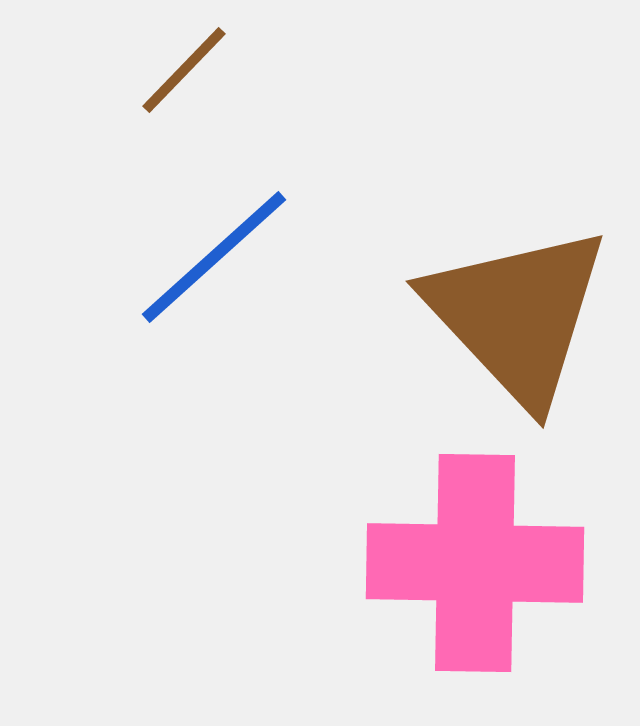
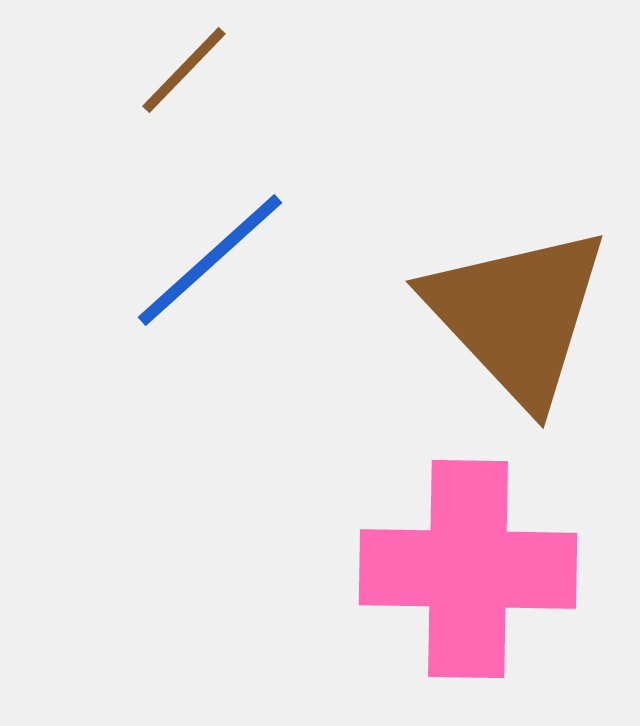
blue line: moved 4 px left, 3 px down
pink cross: moved 7 px left, 6 px down
